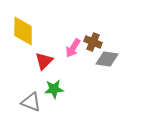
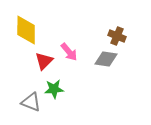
yellow diamond: moved 3 px right, 1 px up
brown cross: moved 24 px right, 6 px up
pink arrow: moved 4 px left, 4 px down; rotated 72 degrees counterclockwise
gray diamond: moved 1 px left
